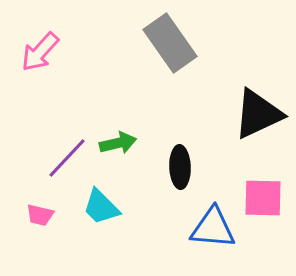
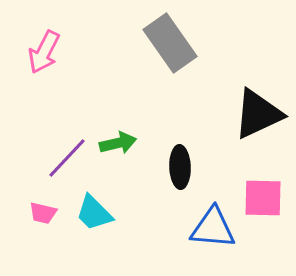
pink arrow: moved 4 px right; rotated 15 degrees counterclockwise
cyan trapezoid: moved 7 px left, 6 px down
pink trapezoid: moved 3 px right, 2 px up
